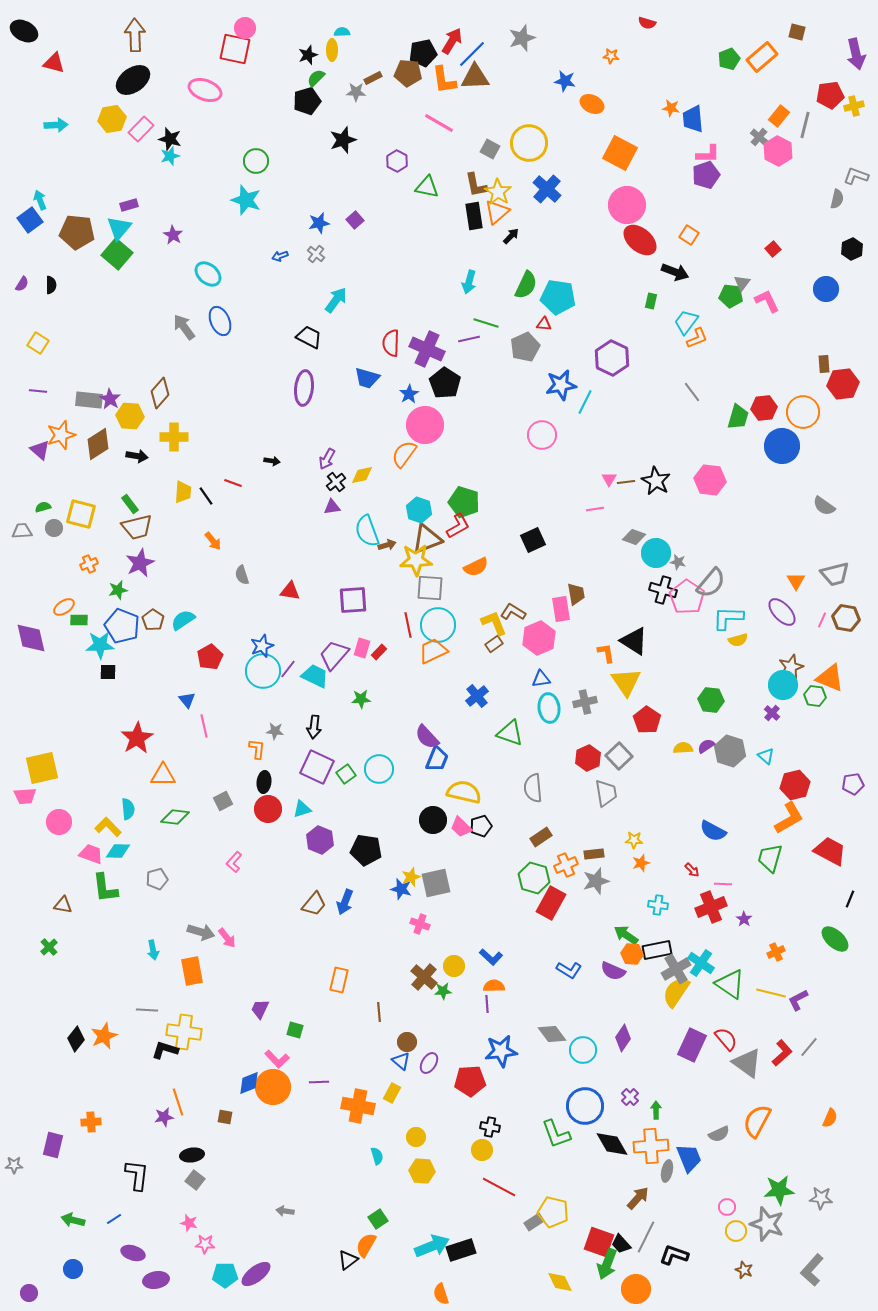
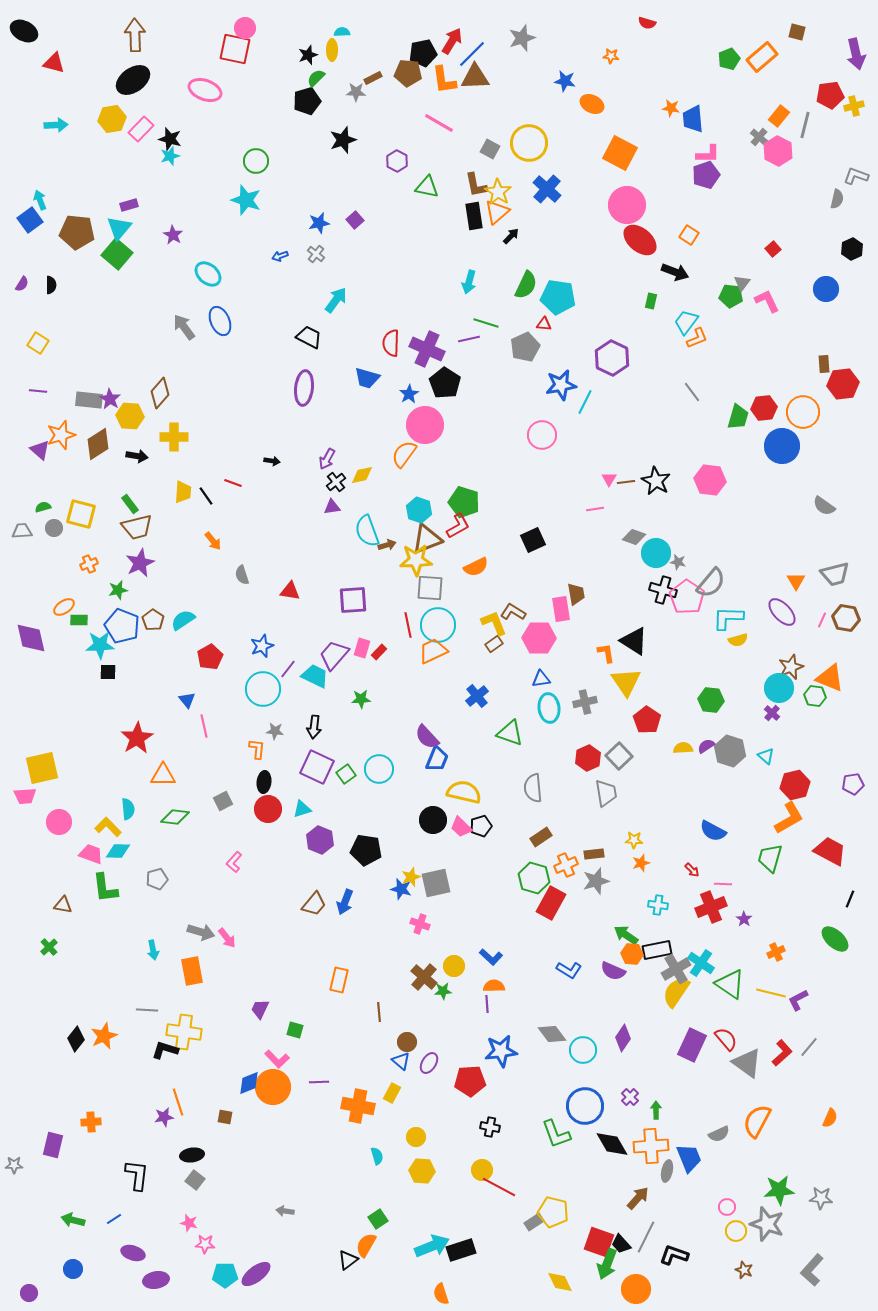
pink hexagon at (539, 638): rotated 24 degrees clockwise
cyan circle at (263, 671): moved 18 px down
cyan circle at (783, 685): moved 4 px left, 3 px down
yellow circle at (482, 1150): moved 20 px down
